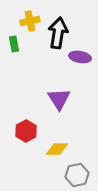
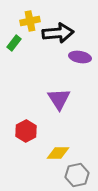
black arrow: rotated 76 degrees clockwise
green rectangle: moved 1 px up; rotated 49 degrees clockwise
yellow diamond: moved 1 px right, 4 px down
